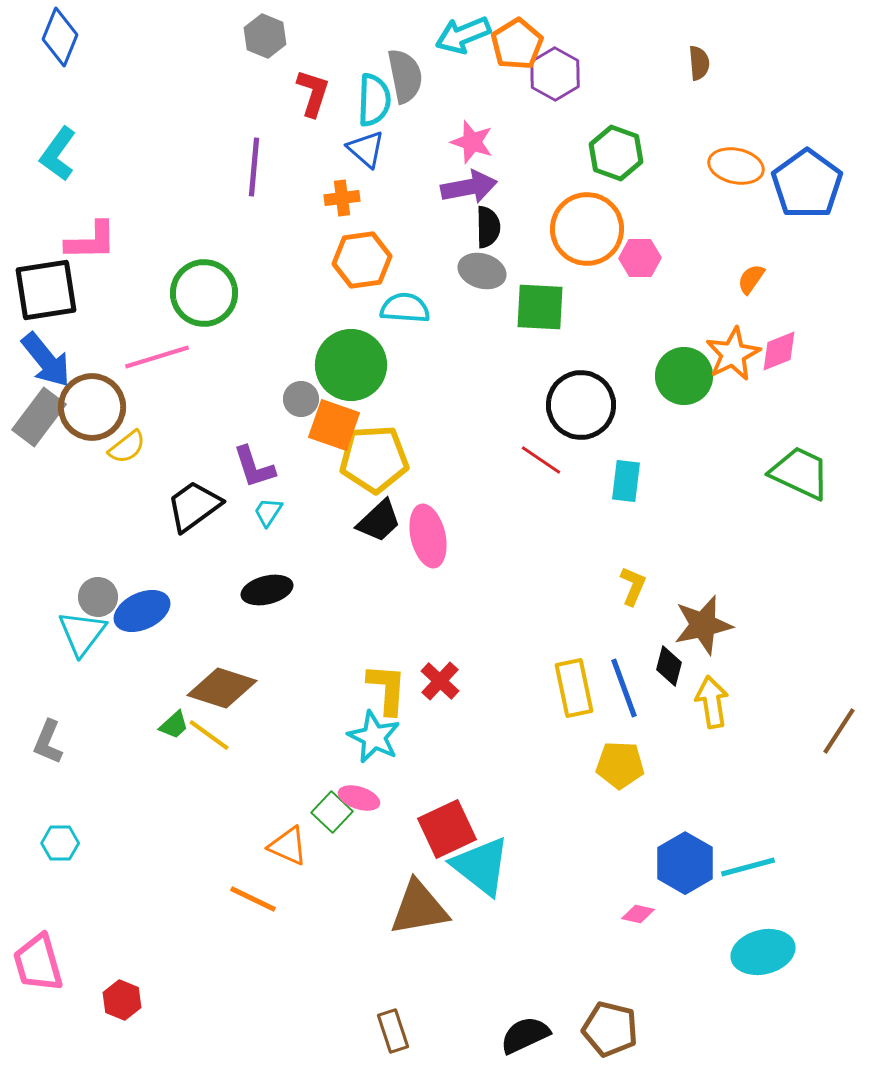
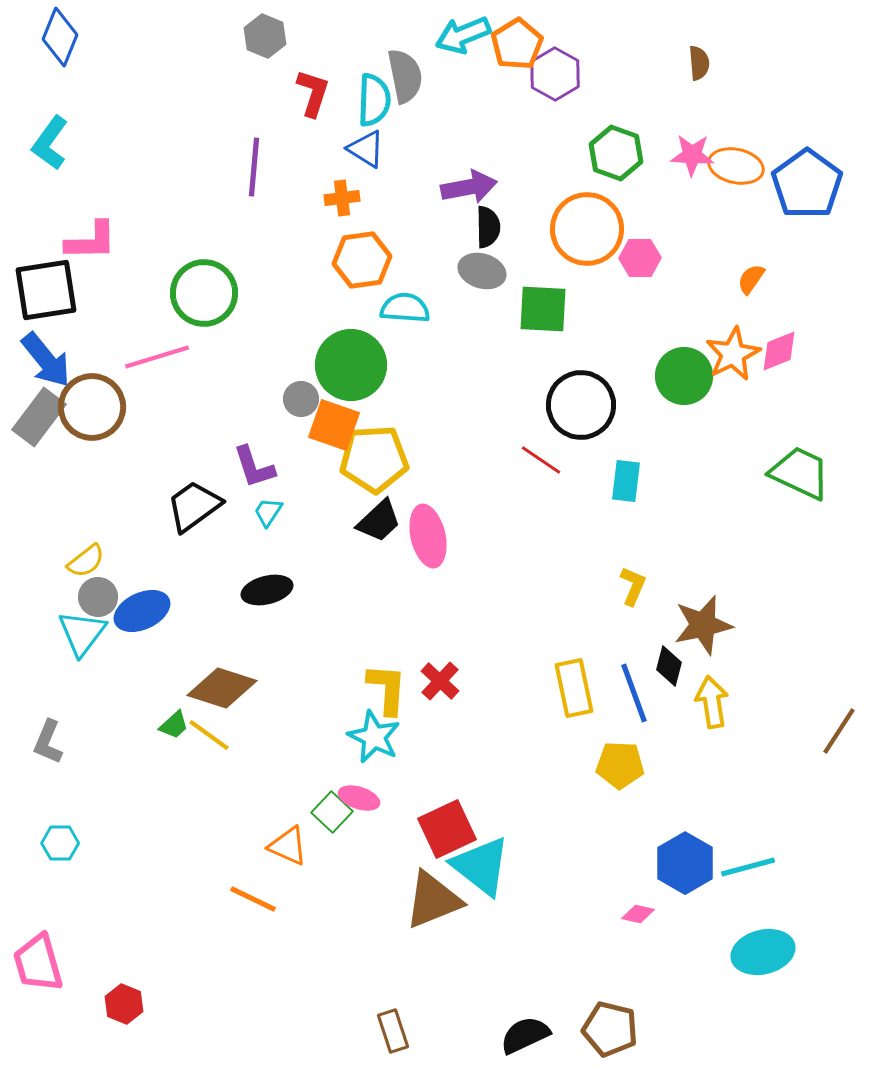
pink star at (472, 142): moved 220 px right, 13 px down; rotated 15 degrees counterclockwise
blue triangle at (366, 149): rotated 9 degrees counterclockwise
cyan L-shape at (58, 154): moved 8 px left, 11 px up
green square at (540, 307): moved 3 px right, 2 px down
yellow semicircle at (127, 447): moved 41 px left, 114 px down
blue line at (624, 688): moved 10 px right, 5 px down
brown triangle at (419, 908): moved 14 px right, 8 px up; rotated 12 degrees counterclockwise
red hexagon at (122, 1000): moved 2 px right, 4 px down
